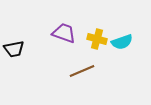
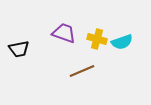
black trapezoid: moved 5 px right
